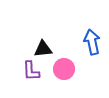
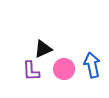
blue arrow: moved 23 px down
black triangle: rotated 18 degrees counterclockwise
